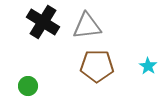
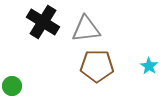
gray triangle: moved 1 px left, 3 px down
cyan star: moved 1 px right
green circle: moved 16 px left
